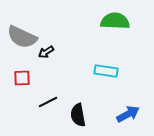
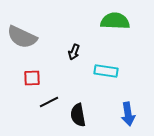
black arrow: moved 28 px right; rotated 35 degrees counterclockwise
red square: moved 10 px right
black line: moved 1 px right
blue arrow: rotated 110 degrees clockwise
